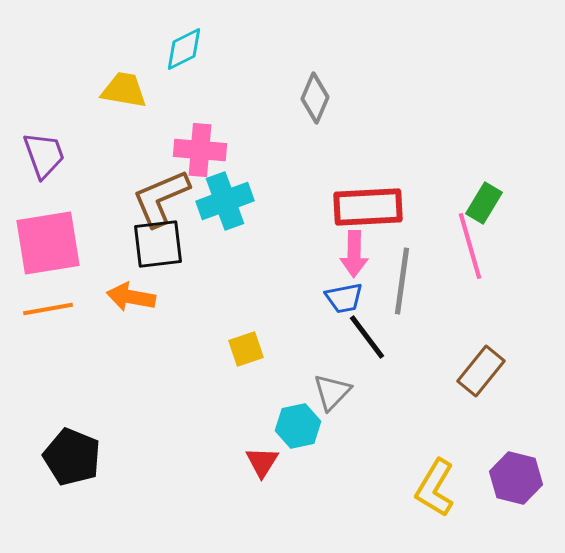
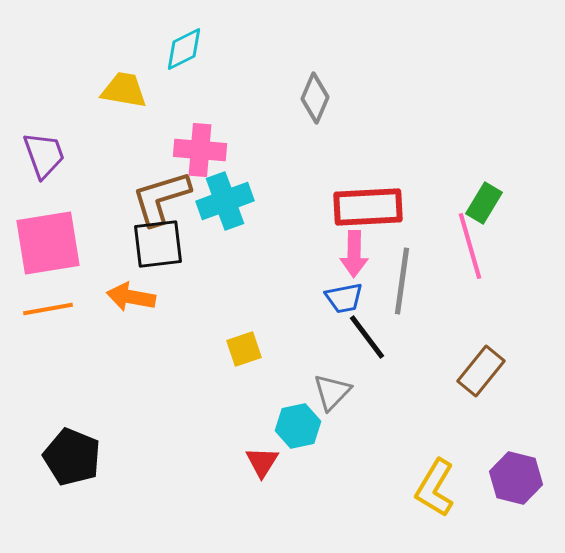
brown L-shape: rotated 6 degrees clockwise
yellow square: moved 2 px left
